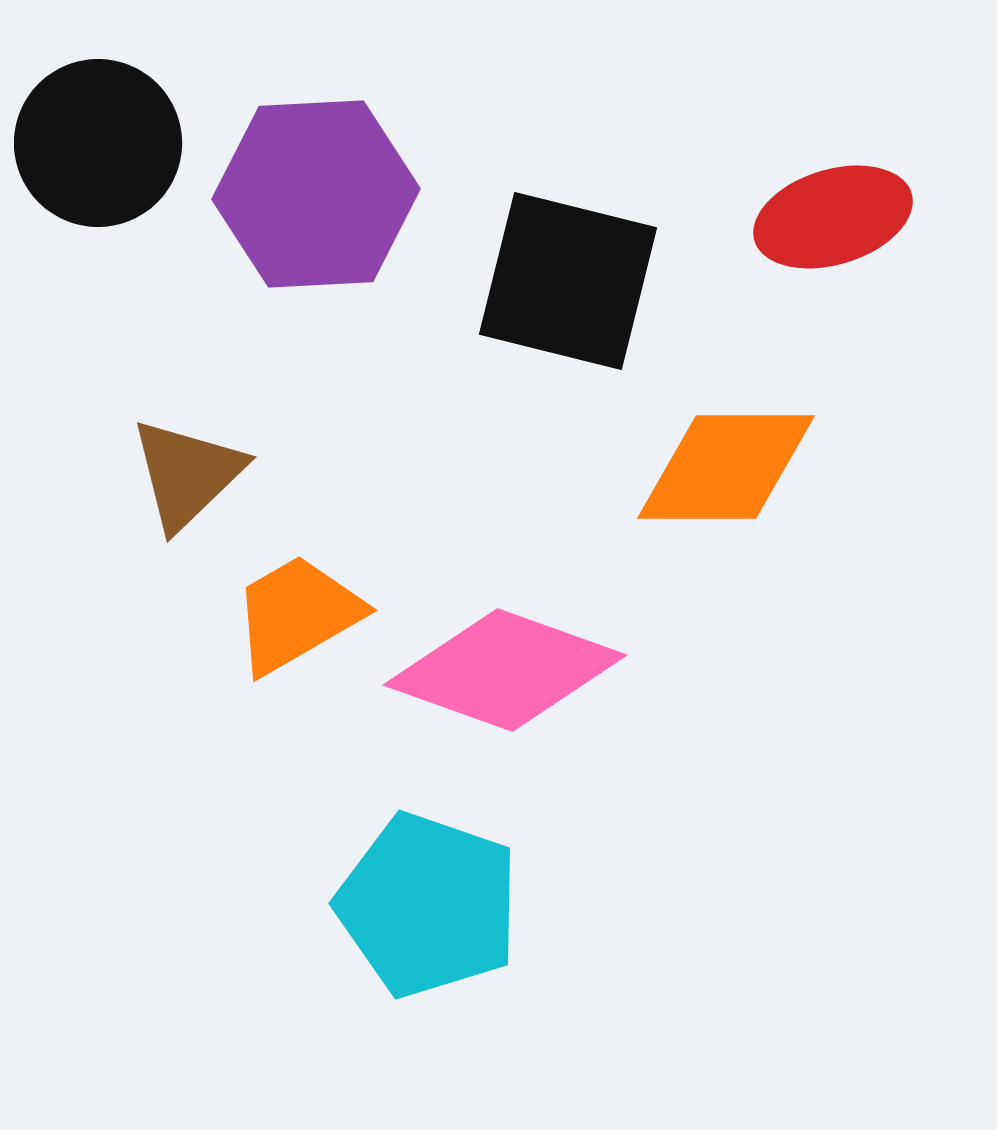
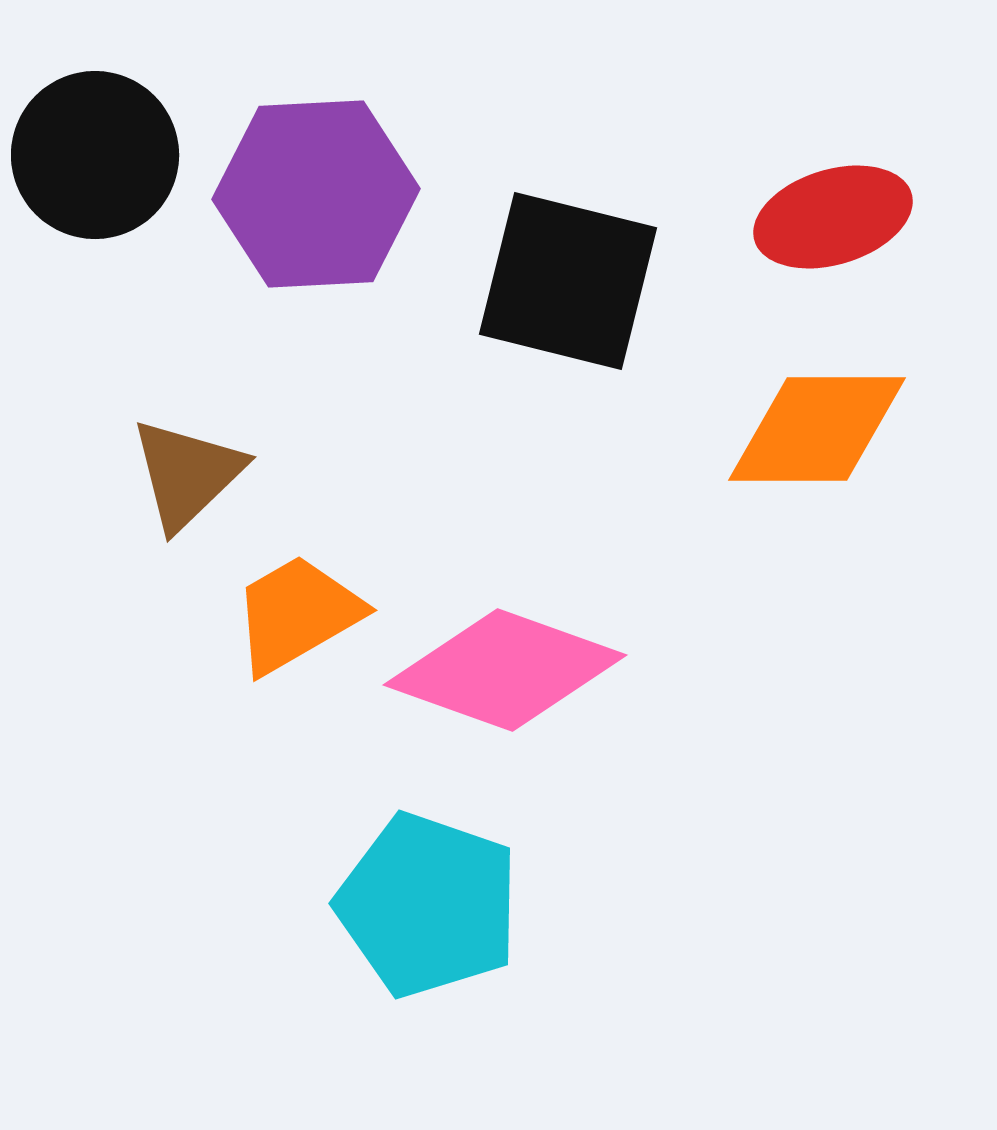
black circle: moved 3 px left, 12 px down
orange diamond: moved 91 px right, 38 px up
